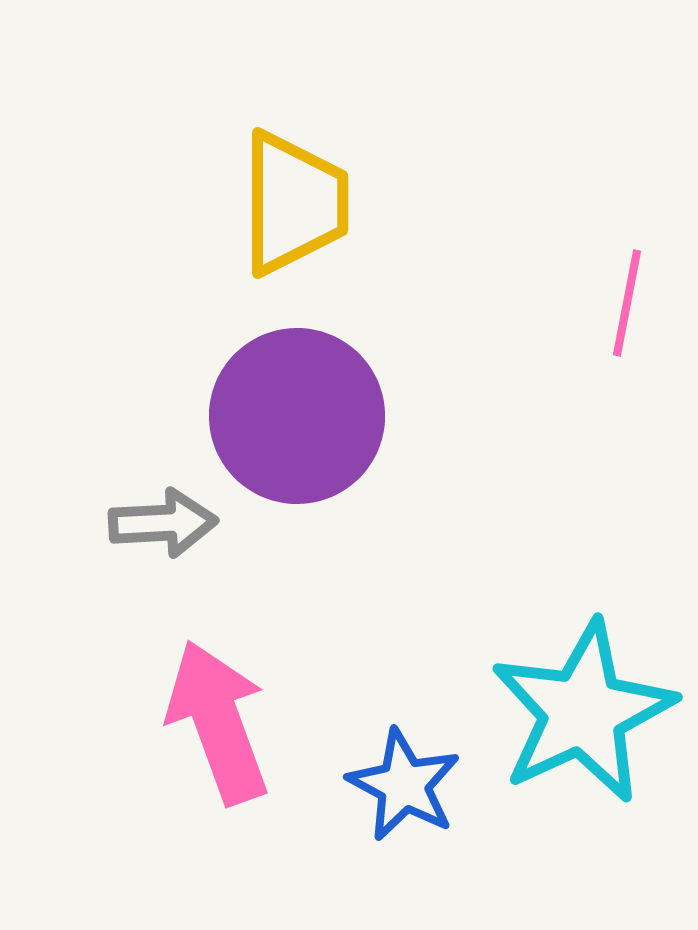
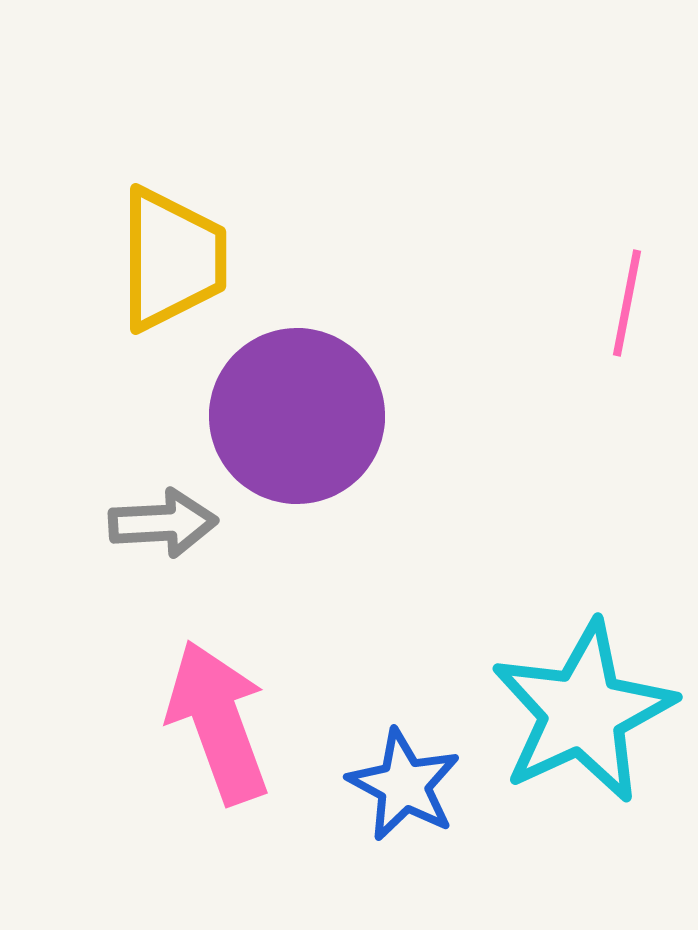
yellow trapezoid: moved 122 px left, 56 px down
